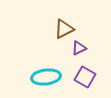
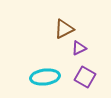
cyan ellipse: moved 1 px left
